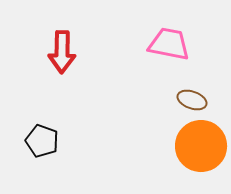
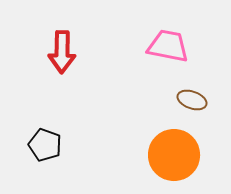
pink trapezoid: moved 1 px left, 2 px down
black pentagon: moved 3 px right, 4 px down
orange circle: moved 27 px left, 9 px down
